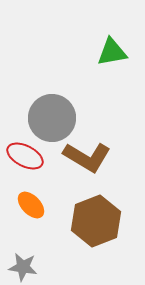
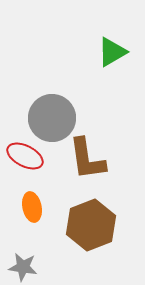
green triangle: rotated 20 degrees counterclockwise
brown L-shape: moved 2 px down; rotated 51 degrees clockwise
orange ellipse: moved 1 px right, 2 px down; rotated 32 degrees clockwise
brown hexagon: moved 5 px left, 4 px down
